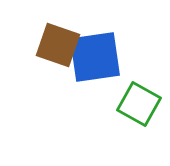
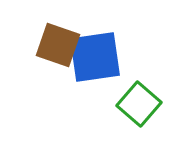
green square: rotated 12 degrees clockwise
